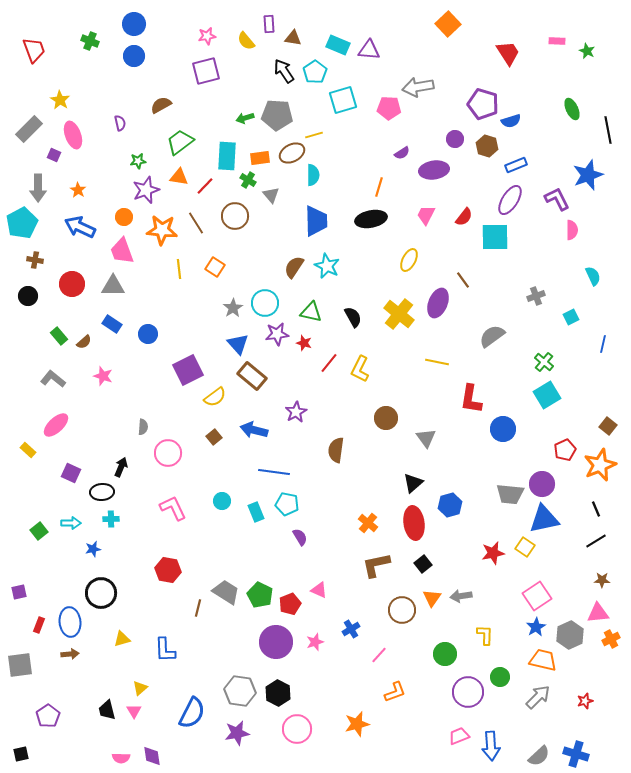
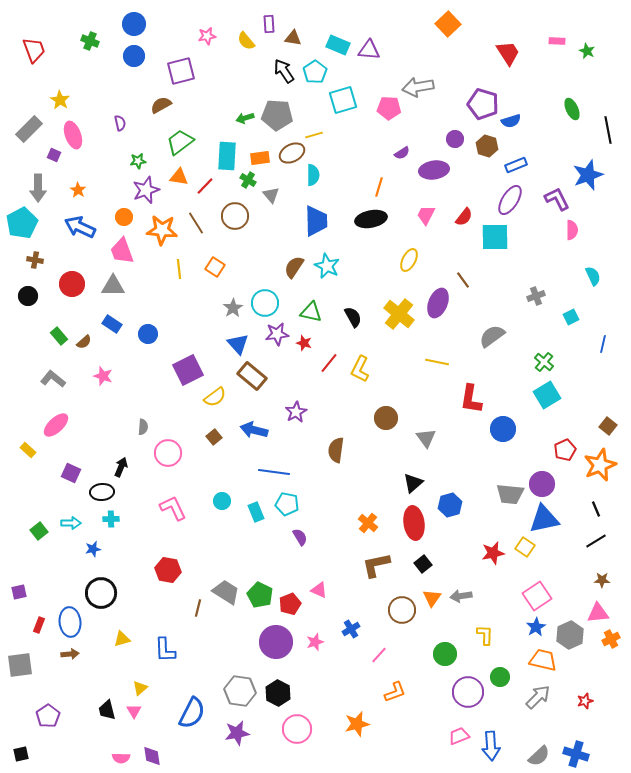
purple square at (206, 71): moved 25 px left
